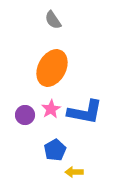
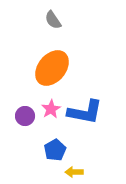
orange ellipse: rotated 12 degrees clockwise
purple circle: moved 1 px down
